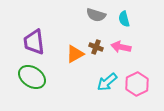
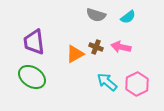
cyan semicircle: moved 4 px right, 2 px up; rotated 112 degrees counterclockwise
cyan arrow: rotated 80 degrees clockwise
